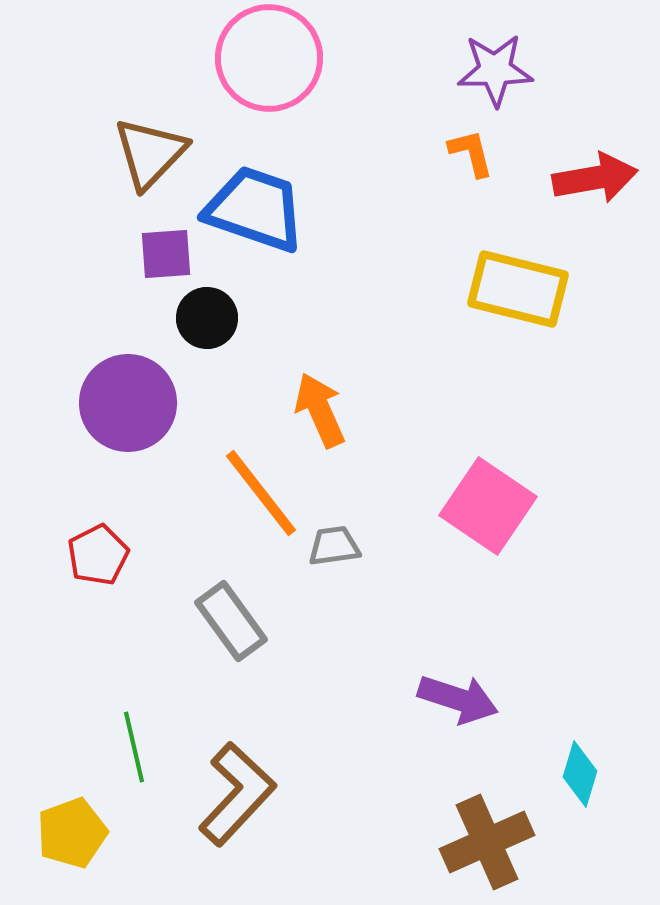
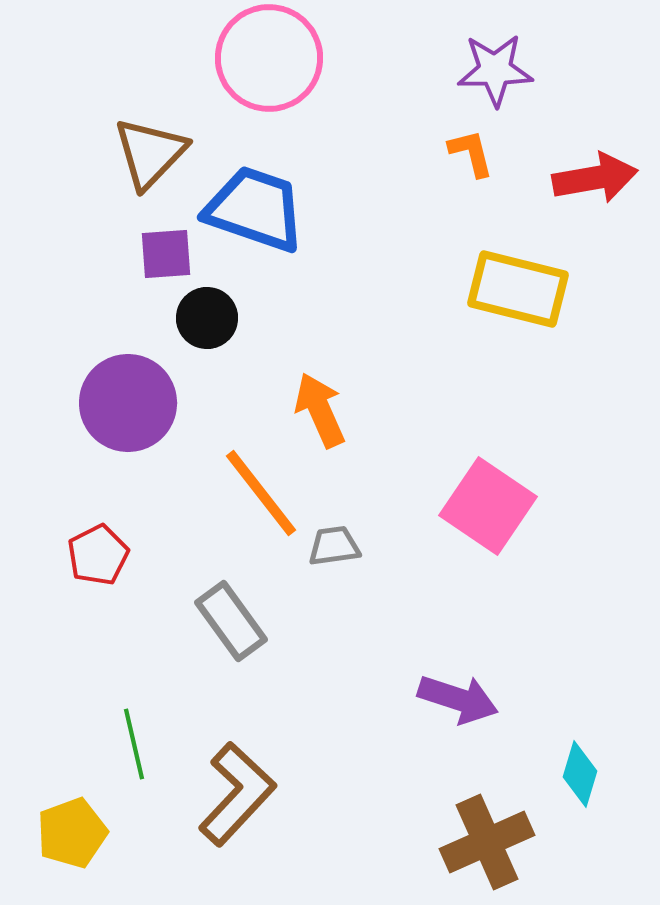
green line: moved 3 px up
